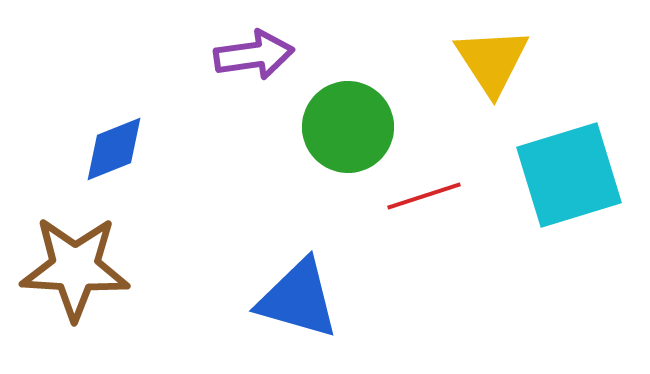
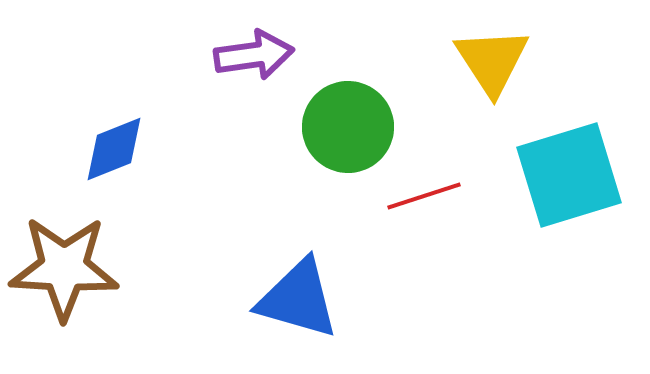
brown star: moved 11 px left
